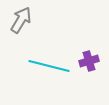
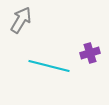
purple cross: moved 1 px right, 8 px up
